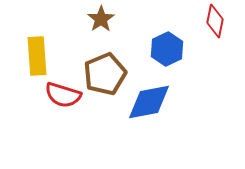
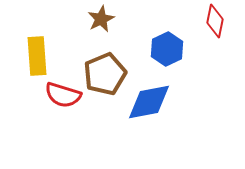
brown star: rotated 8 degrees clockwise
